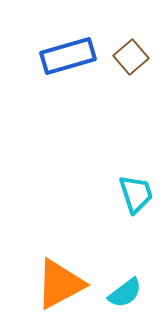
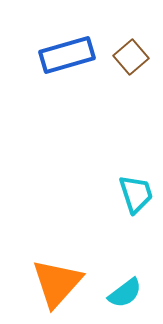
blue rectangle: moved 1 px left, 1 px up
orange triangle: moved 3 px left, 1 px up; rotated 20 degrees counterclockwise
